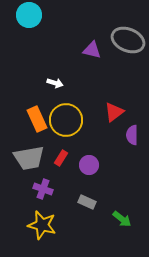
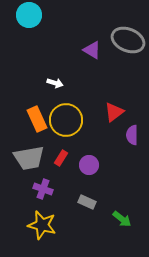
purple triangle: rotated 18 degrees clockwise
